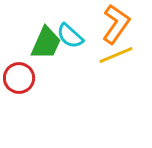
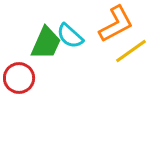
orange L-shape: rotated 27 degrees clockwise
yellow line: moved 15 px right, 4 px up; rotated 12 degrees counterclockwise
